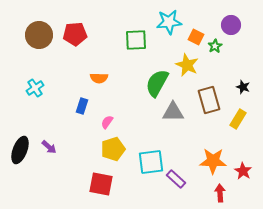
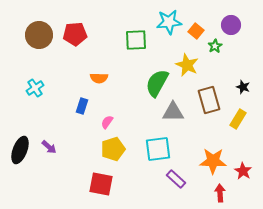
orange square: moved 6 px up; rotated 14 degrees clockwise
cyan square: moved 7 px right, 13 px up
